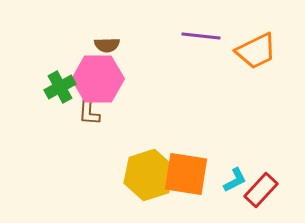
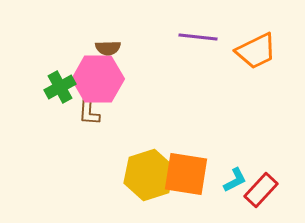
purple line: moved 3 px left, 1 px down
brown semicircle: moved 1 px right, 3 px down
